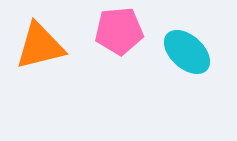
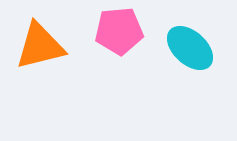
cyan ellipse: moved 3 px right, 4 px up
